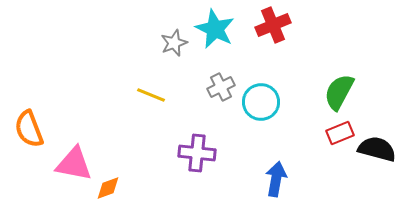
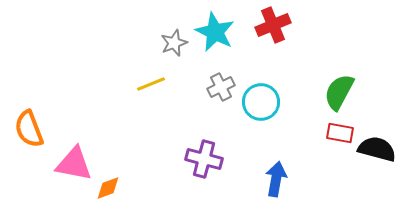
cyan star: moved 3 px down
yellow line: moved 11 px up; rotated 44 degrees counterclockwise
red rectangle: rotated 32 degrees clockwise
purple cross: moved 7 px right, 6 px down; rotated 9 degrees clockwise
